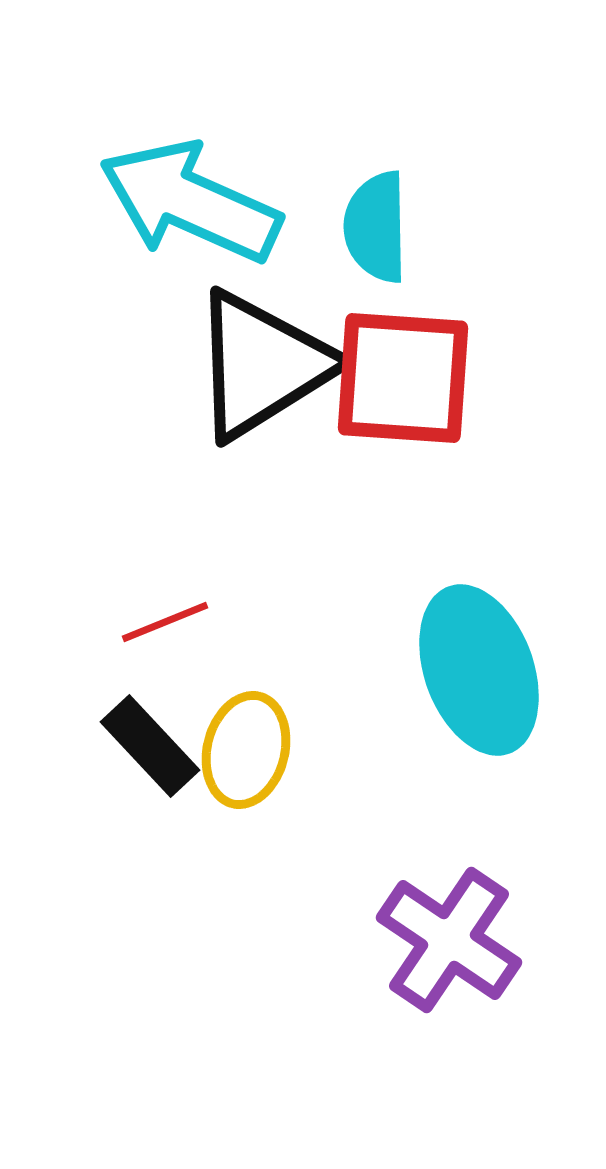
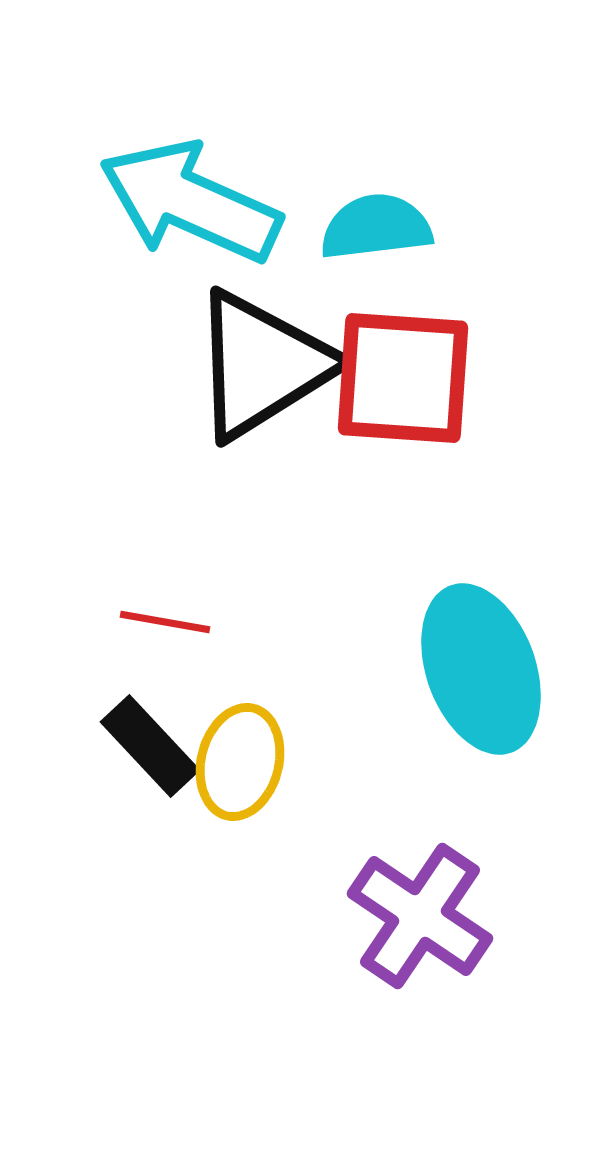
cyan semicircle: rotated 84 degrees clockwise
red line: rotated 32 degrees clockwise
cyan ellipse: moved 2 px right, 1 px up
yellow ellipse: moved 6 px left, 12 px down
purple cross: moved 29 px left, 24 px up
